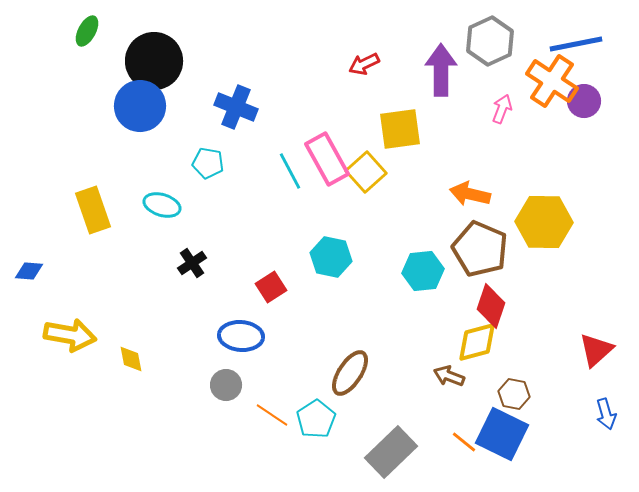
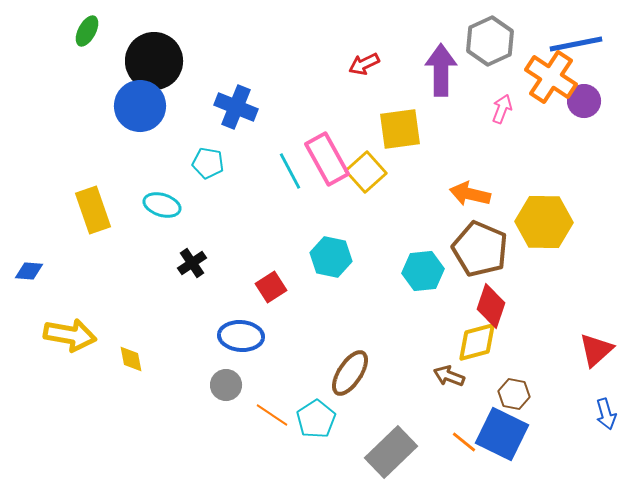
orange cross at (552, 81): moved 1 px left, 4 px up
